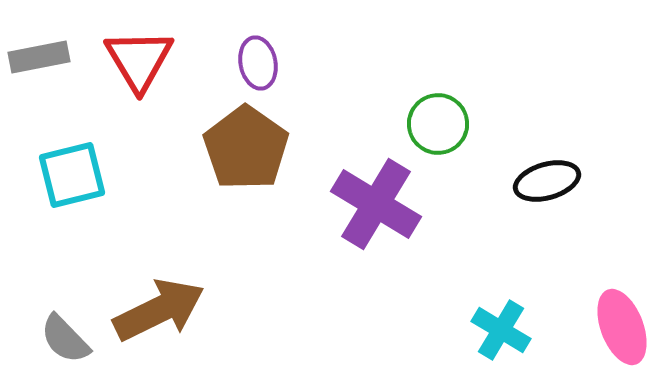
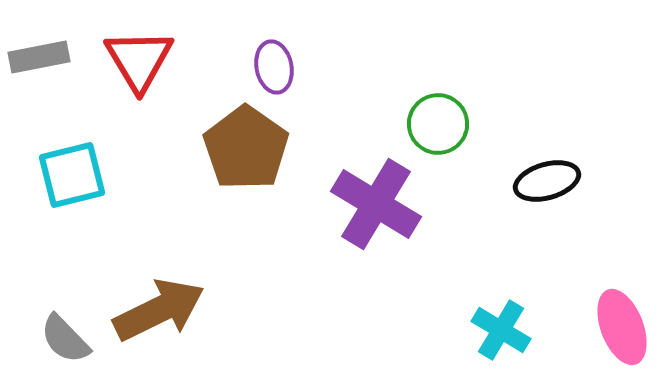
purple ellipse: moved 16 px right, 4 px down
